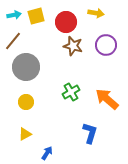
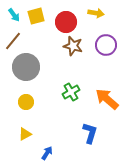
cyan arrow: rotated 64 degrees clockwise
